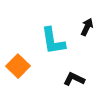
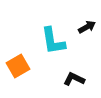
black arrow: rotated 36 degrees clockwise
orange square: rotated 15 degrees clockwise
